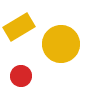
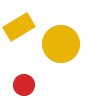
red circle: moved 3 px right, 9 px down
